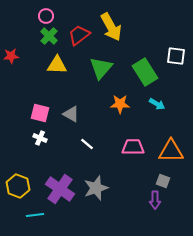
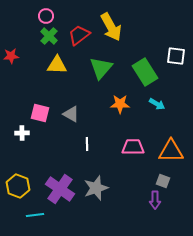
white cross: moved 18 px left, 5 px up; rotated 24 degrees counterclockwise
white line: rotated 48 degrees clockwise
